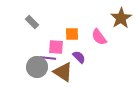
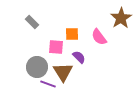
purple line: moved 26 px down; rotated 14 degrees clockwise
brown triangle: rotated 25 degrees clockwise
